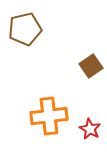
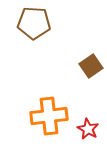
brown pentagon: moved 9 px right, 6 px up; rotated 16 degrees clockwise
red star: moved 2 px left
